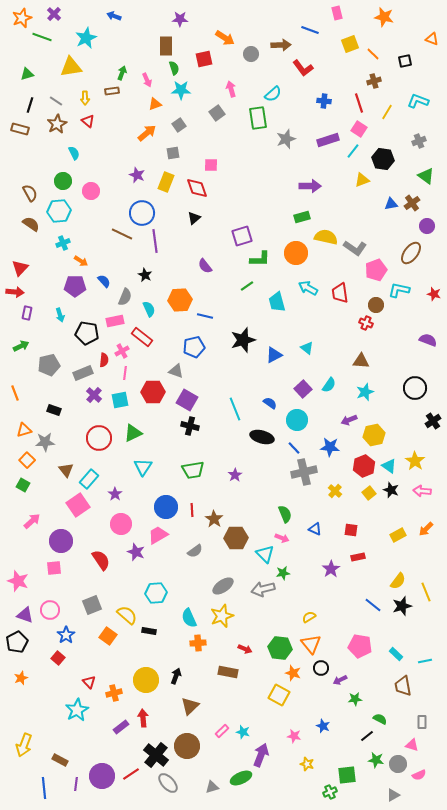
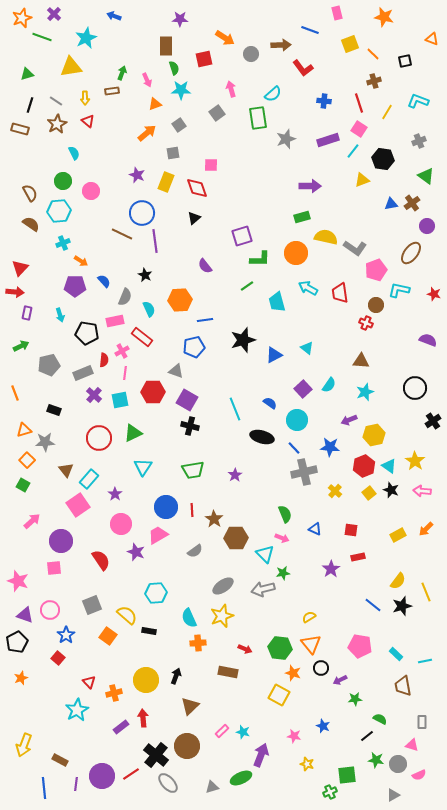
blue line at (205, 316): moved 4 px down; rotated 21 degrees counterclockwise
